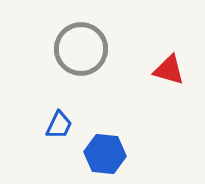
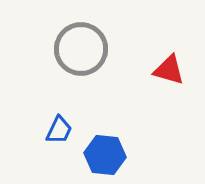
blue trapezoid: moved 5 px down
blue hexagon: moved 1 px down
